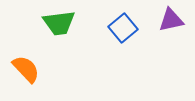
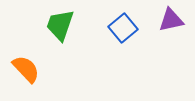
green trapezoid: moved 1 px right, 2 px down; rotated 116 degrees clockwise
